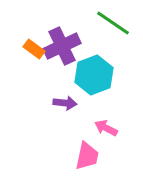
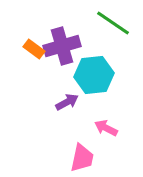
purple cross: rotated 9 degrees clockwise
cyan hexagon: rotated 15 degrees clockwise
purple arrow: moved 2 px right, 1 px up; rotated 35 degrees counterclockwise
pink trapezoid: moved 5 px left, 2 px down
